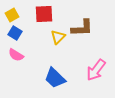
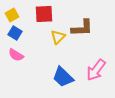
blue trapezoid: moved 8 px right, 1 px up
